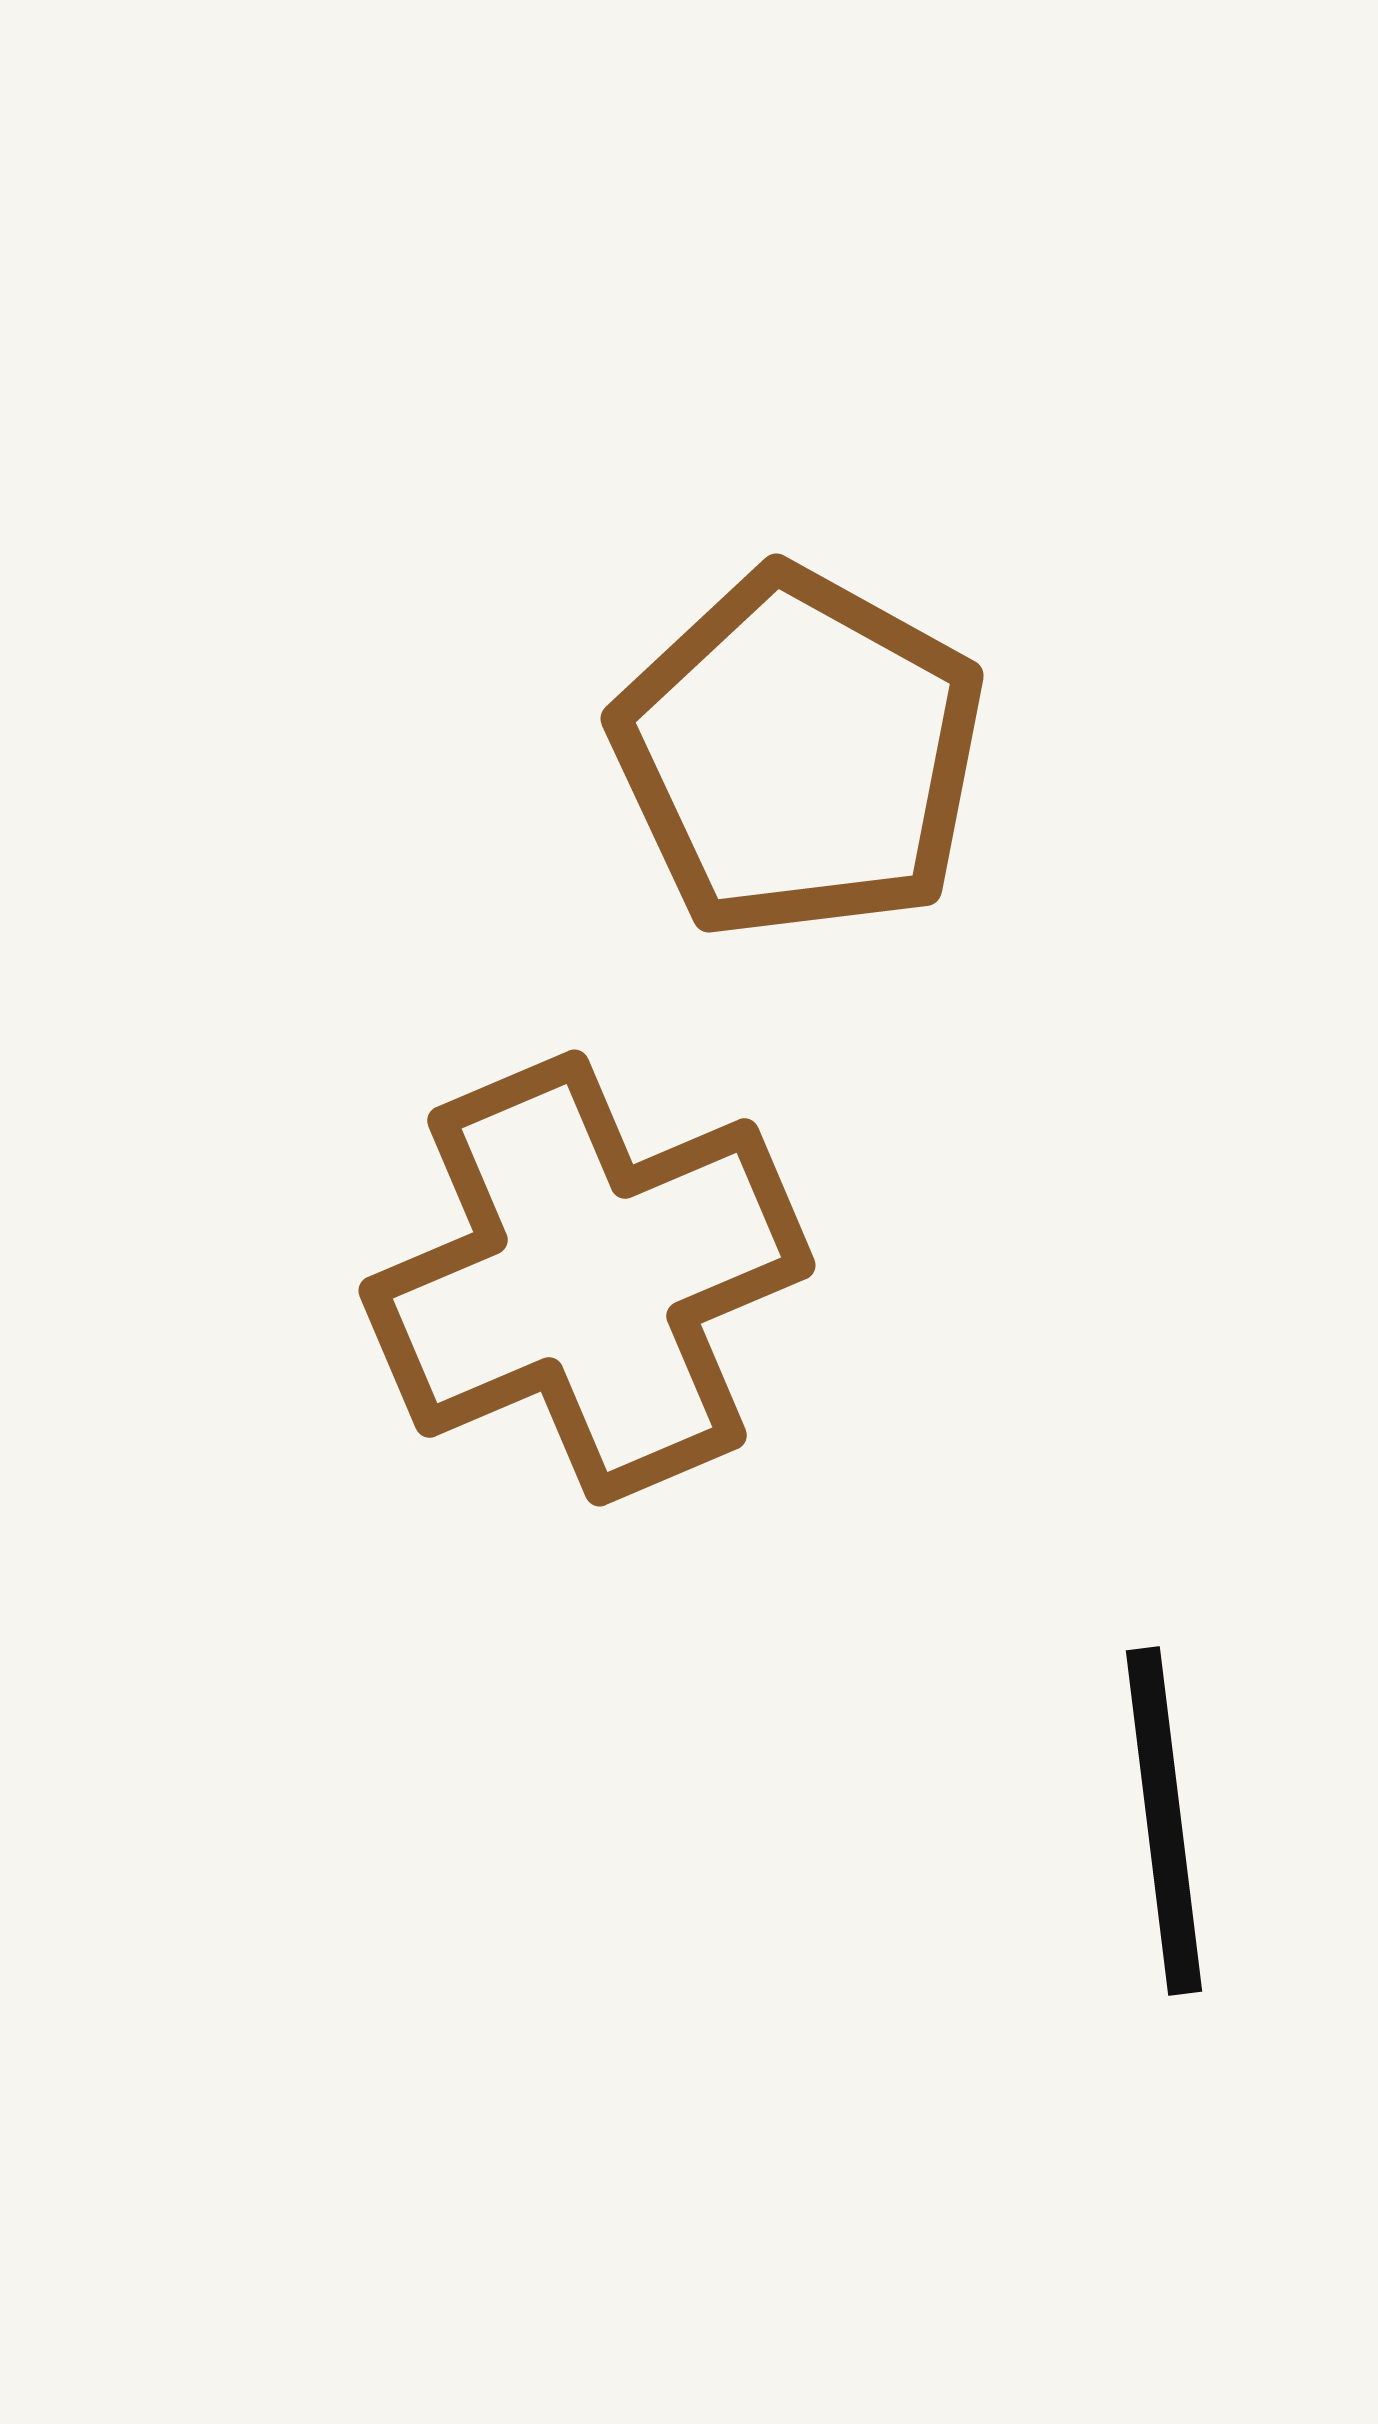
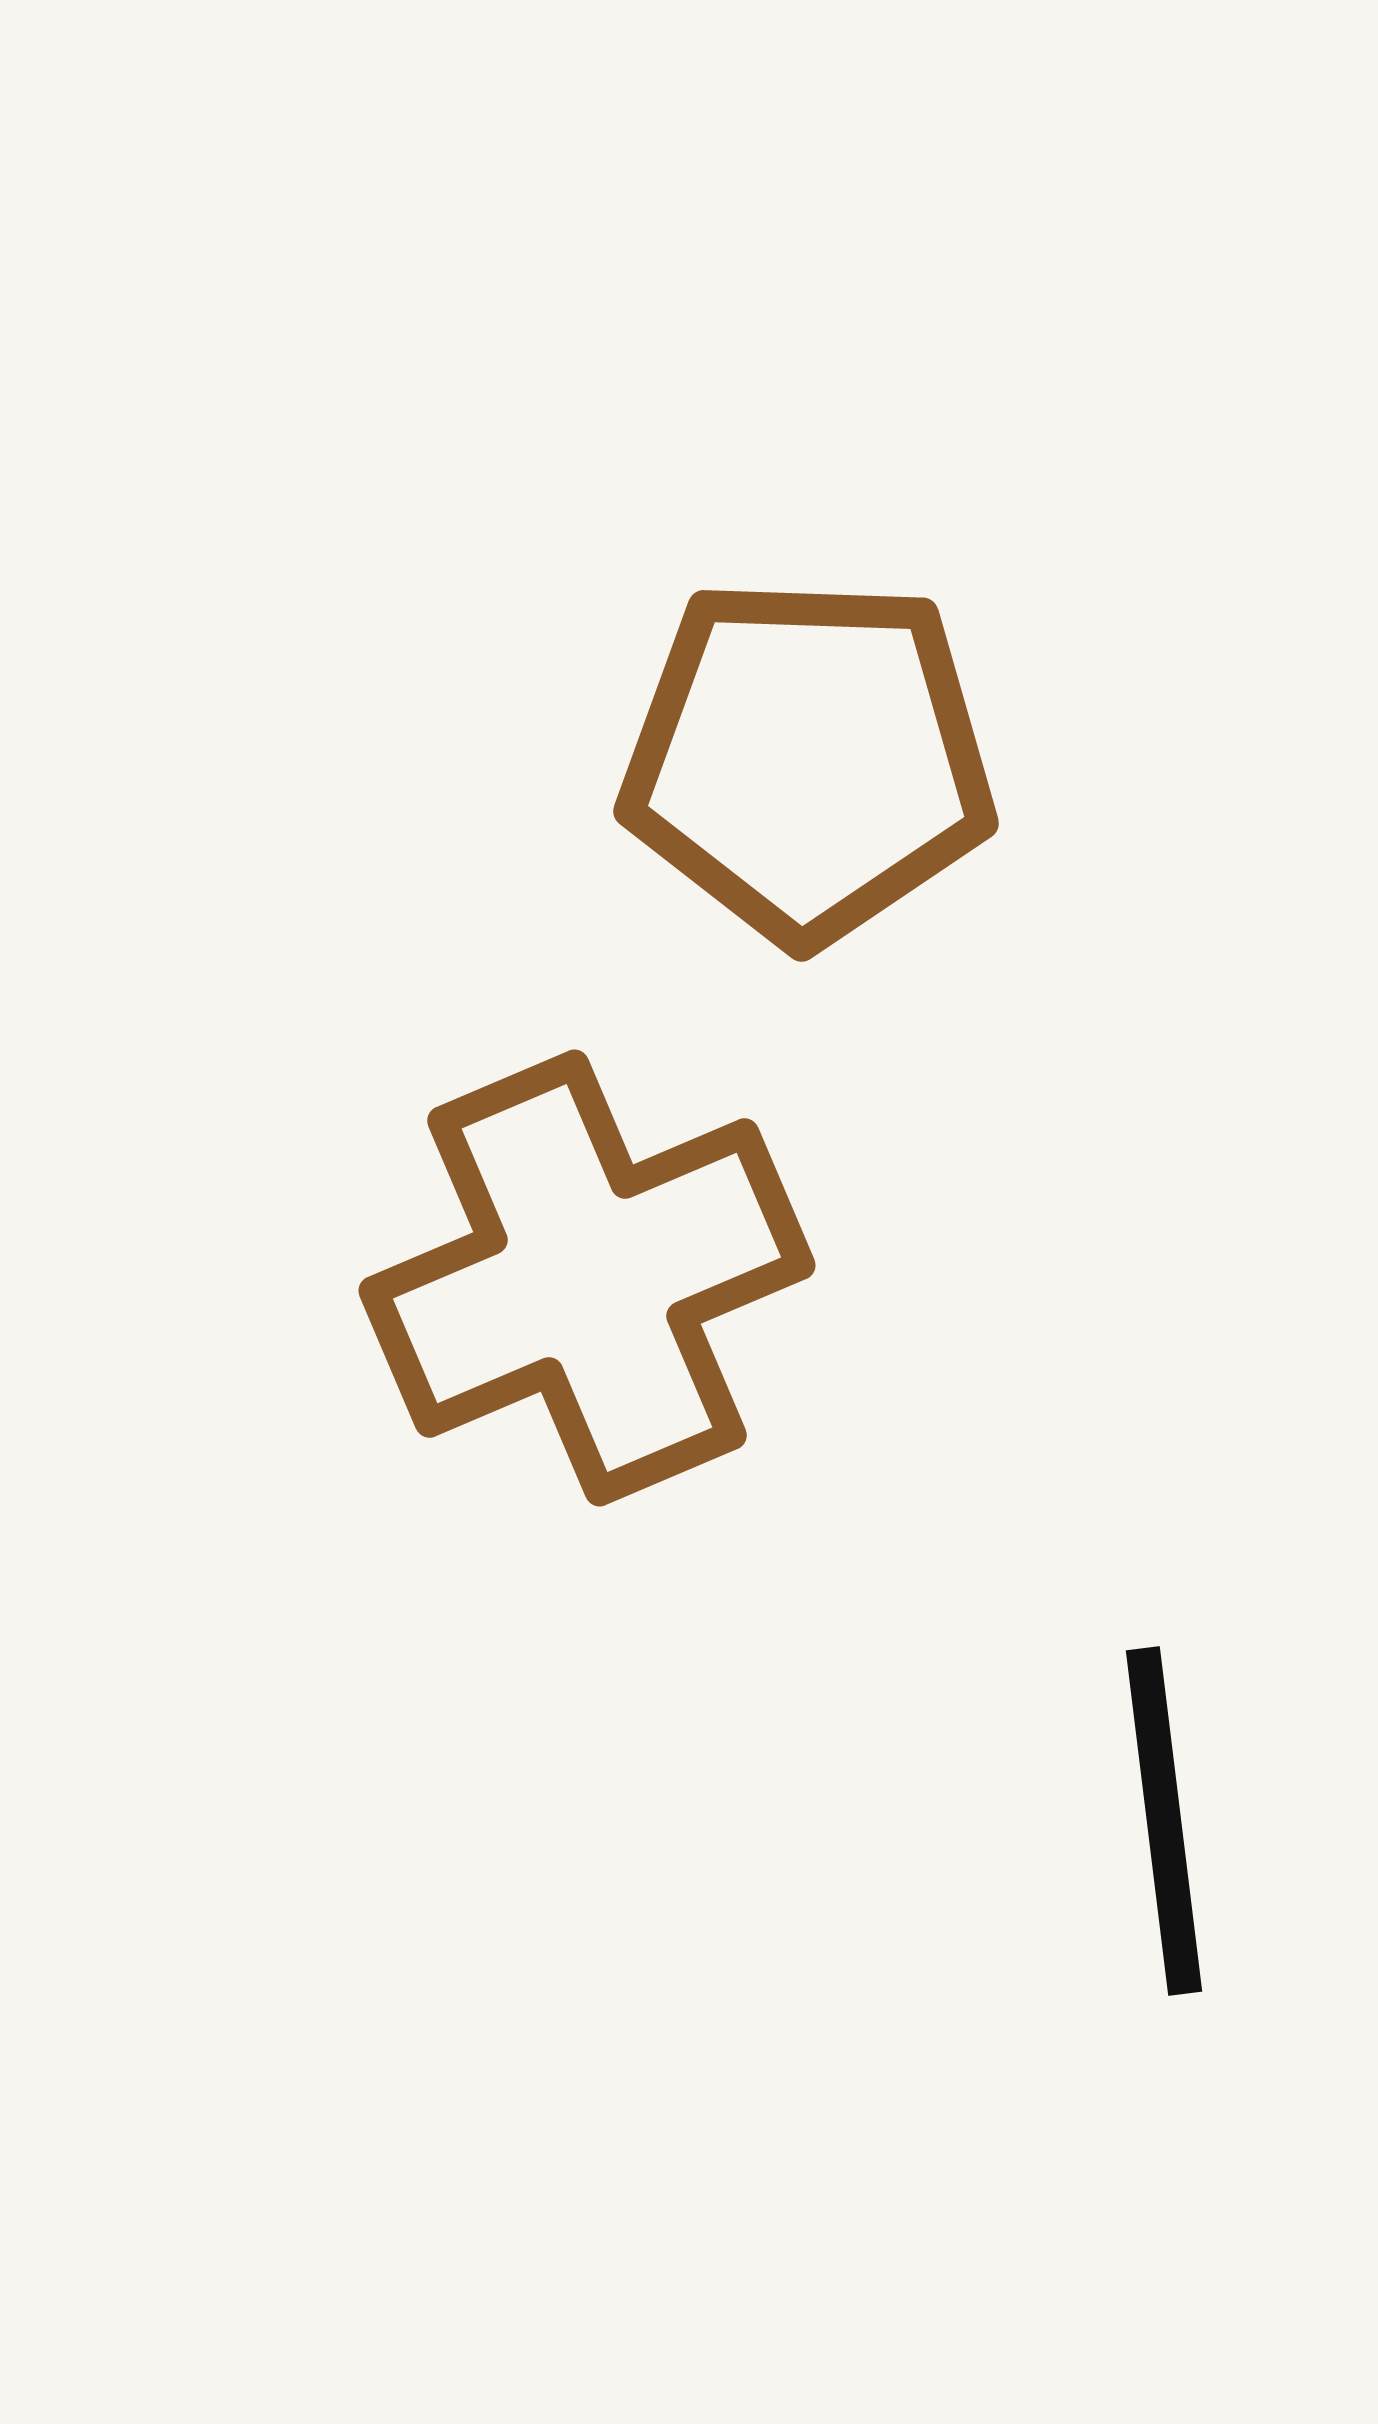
brown pentagon: moved 9 px right, 6 px down; rotated 27 degrees counterclockwise
